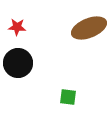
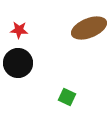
red star: moved 2 px right, 3 px down
green square: moved 1 px left; rotated 18 degrees clockwise
